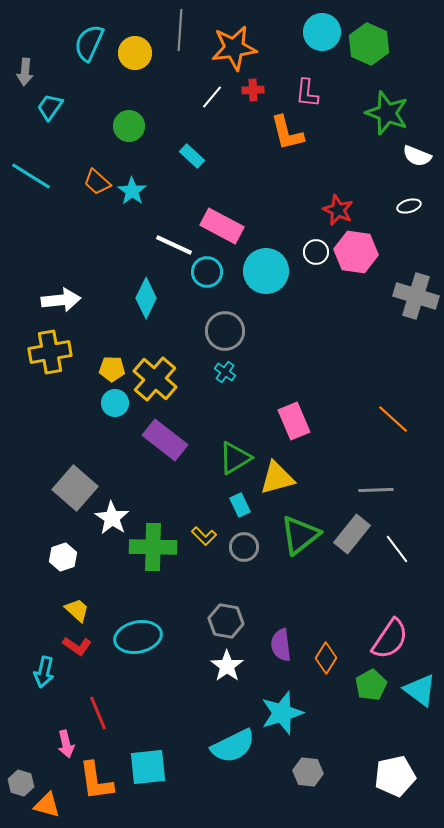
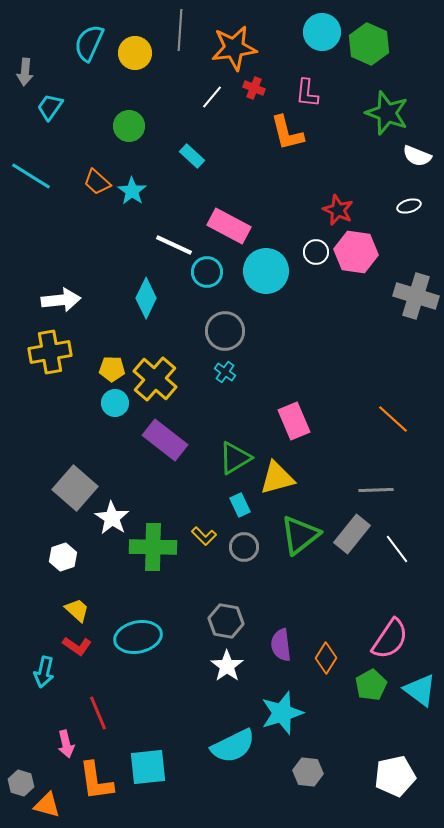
red cross at (253, 90): moved 1 px right, 2 px up; rotated 25 degrees clockwise
pink rectangle at (222, 226): moved 7 px right
